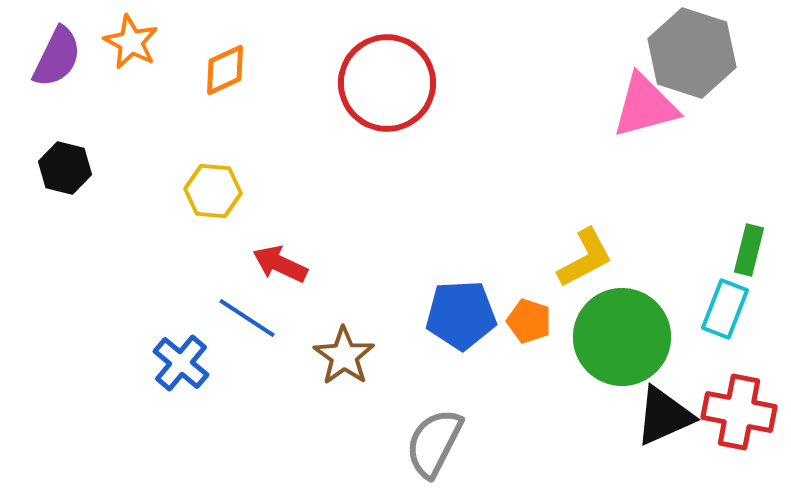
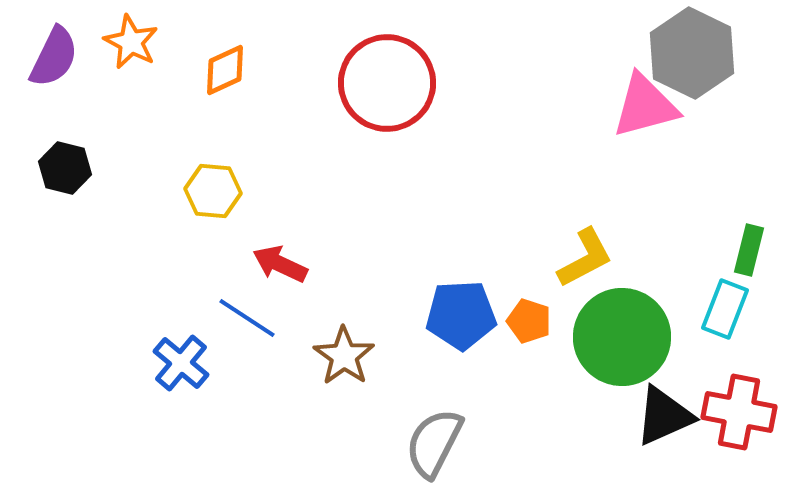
gray hexagon: rotated 8 degrees clockwise
purple semicircle: moved 3 px left
